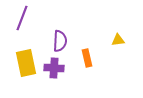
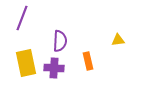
orange rectangle: moved 1 px right, 3 px down
